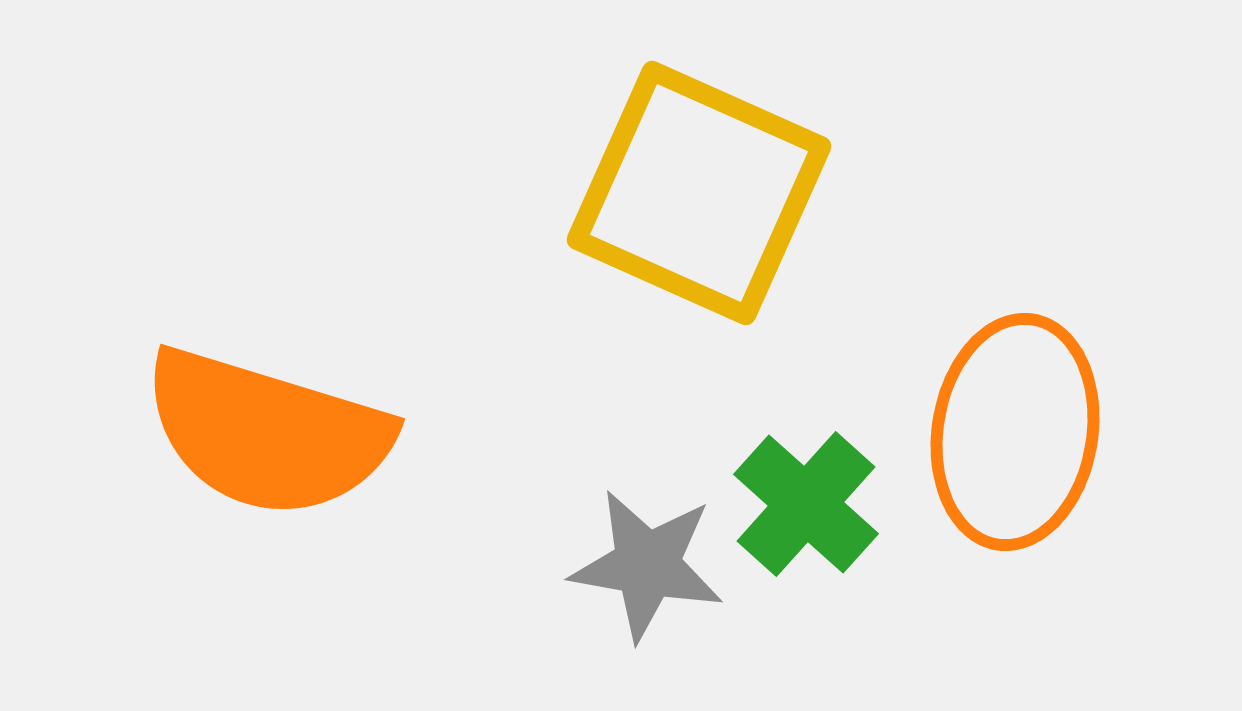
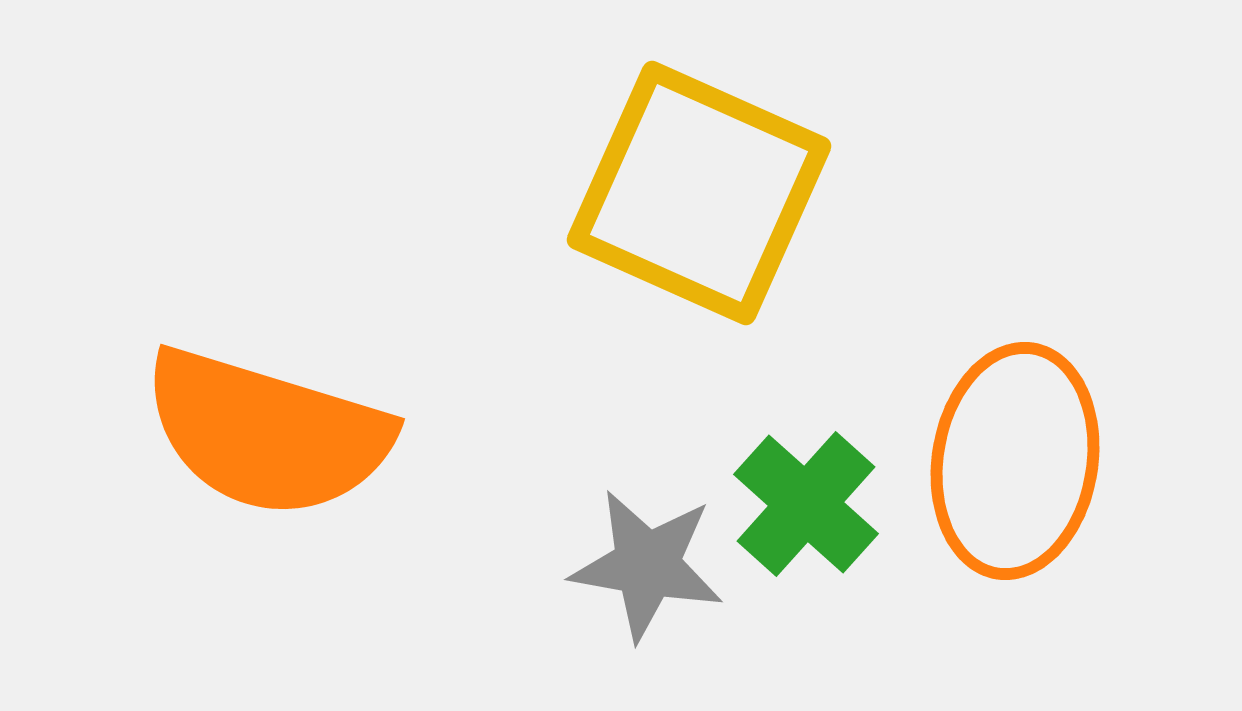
orange ellipse: moved 29 px down
